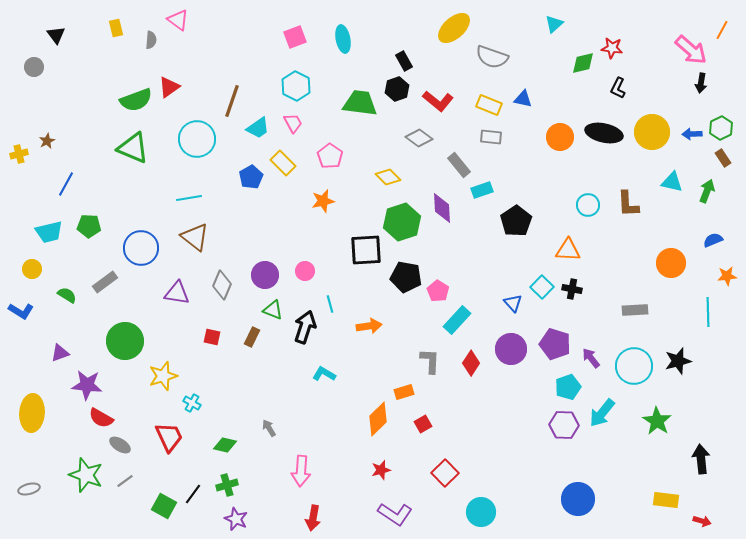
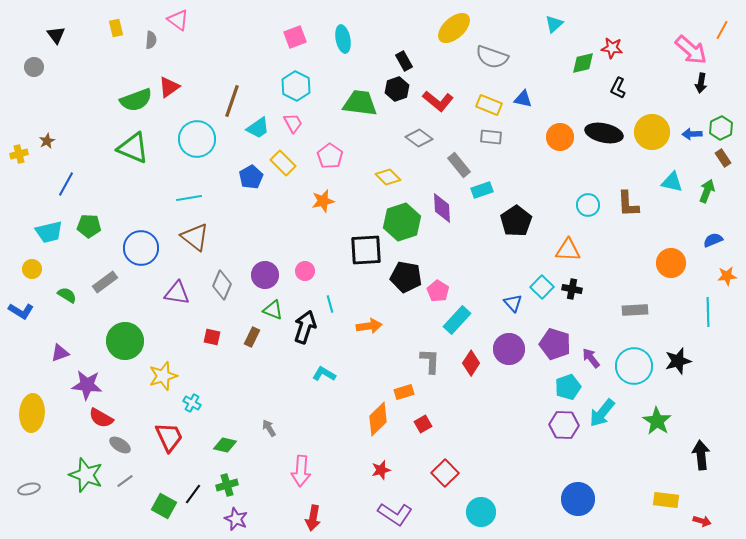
purple circle at (511, 349): moved 2 px left
black arrow at (701, 459): moved 4 px up
